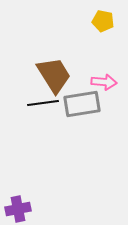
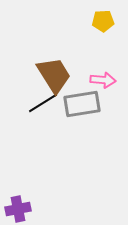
yellow pentagon: rotated 15 degrees counterclockwise
pink arrow: moved 1 px left, 2 px up
black line: rotated 24 degrees counterclockwise
